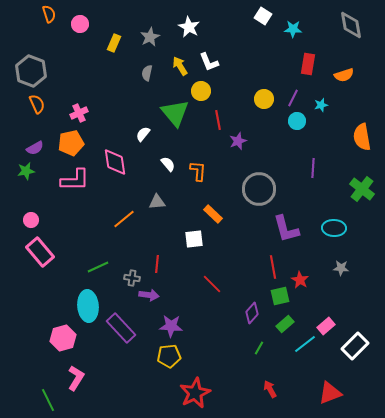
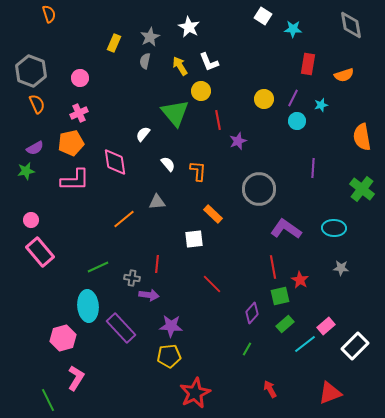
pink circle at (80, 24): moved 54 px down
gray semicircle at (147, 73): moved 2 px left, 12 px up
purple L-shape at (286, 229): rotated 140 degrees clockwise
green line at (259, 348): moved 12 px left, 1 px down
